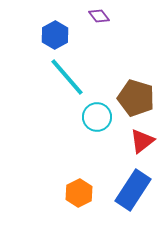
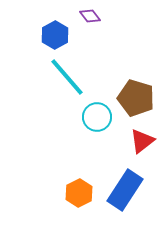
purple diamond: moved 9 px left
blue rectangle: moved 8 px left
